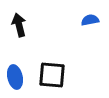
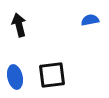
black square: rotated 12 degrees counterclockwise
